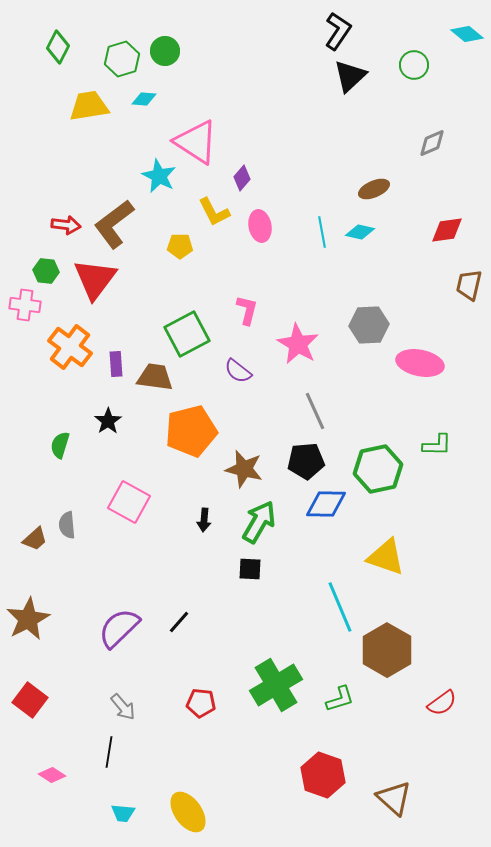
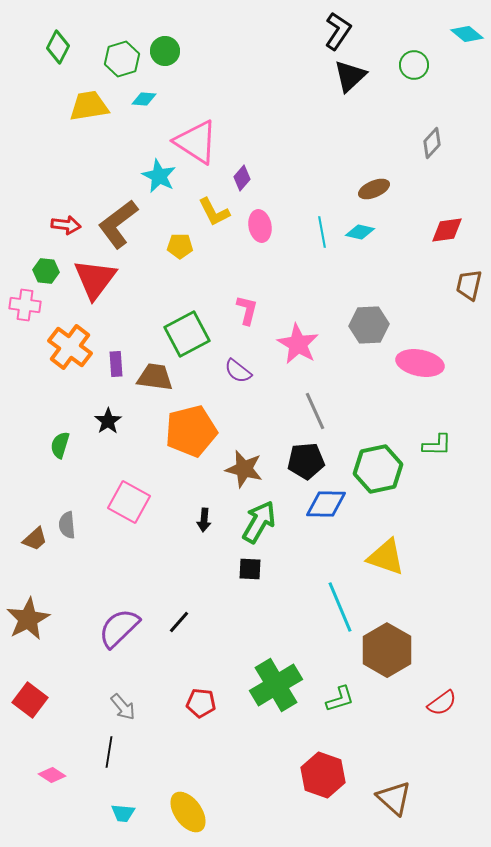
gray diamond at (432, 143): rotated 24 degrees counterclockwise
brown L-shape at (114, 224): moved 4 px right
